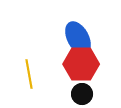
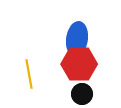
blue ellipse: moved 1 px left, 1 px down; rotated 36 degrees clockwise
red hexagon: moved 2 px left
